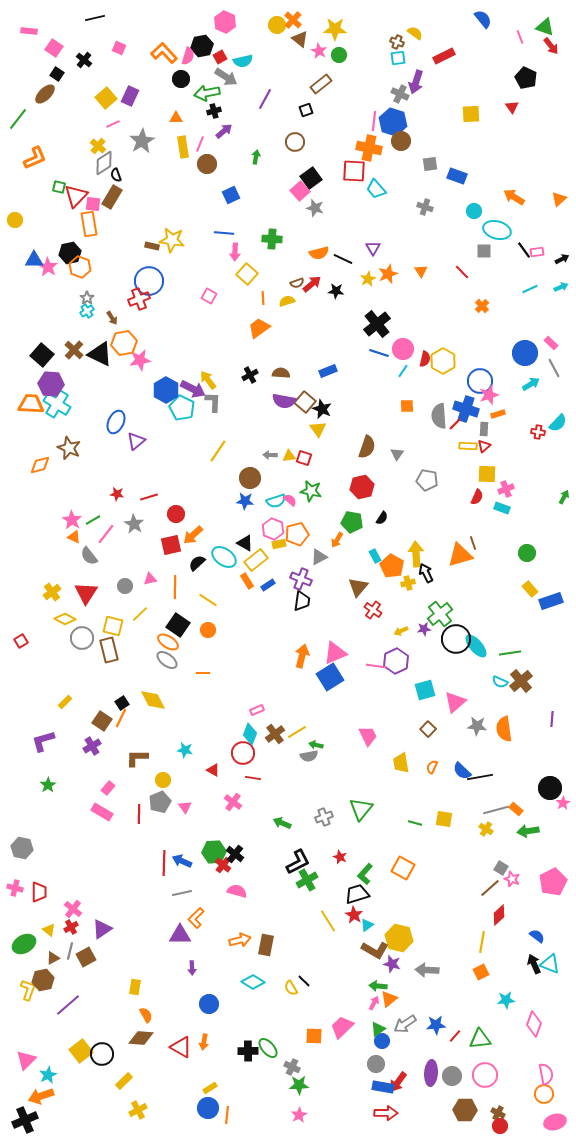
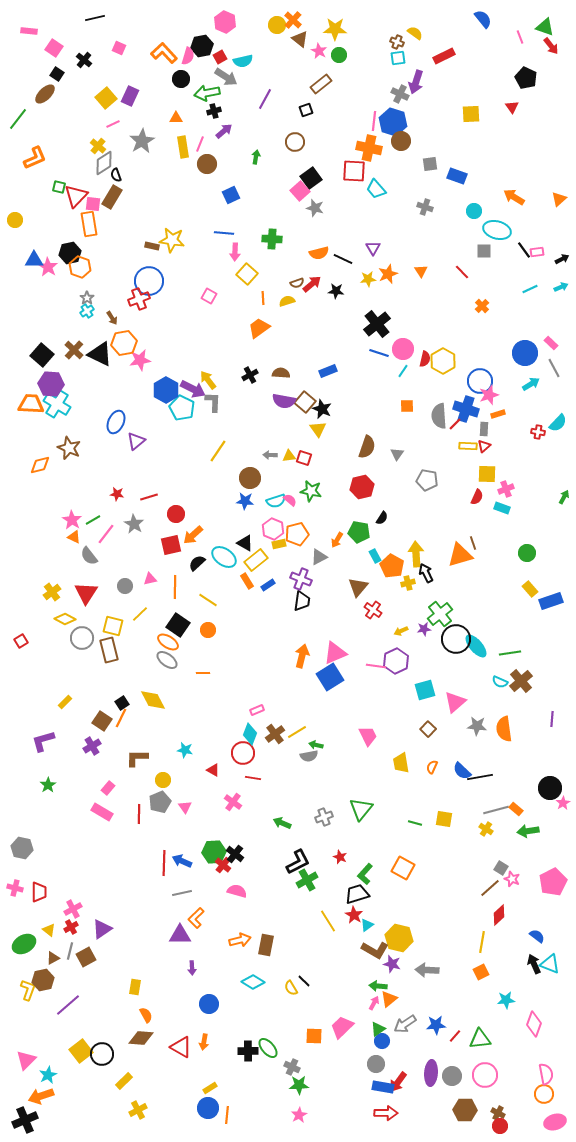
yellow star at (368, 279): rotated 21 degrees clockwise
green pentagon at (352, 522): moved 7 px right, 10 px down
pink cross at (73, 909): rotated 24 degrees clockwise
